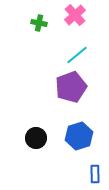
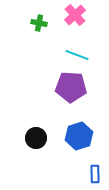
cyan line: rotated 60 degrees clockwise
purple pentagon: rotated 24 degrees clockwise
